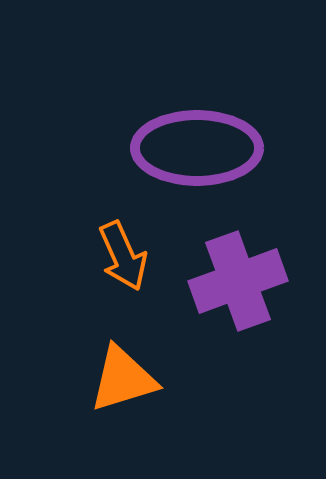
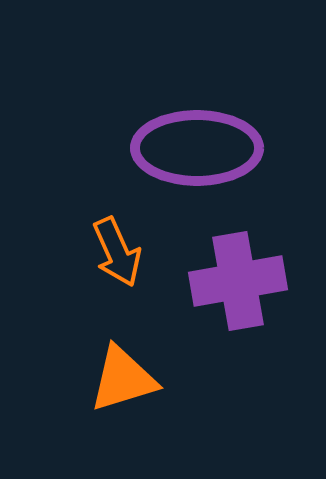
orange arrow: moved 6 px left, 4 px up
purple cross: rotated 10 degrees clockwise
